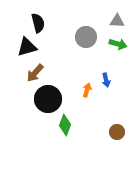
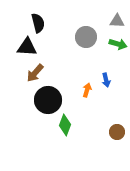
black triangle: rotated 20 degrees clockwise
black circle: moved 1 px down
